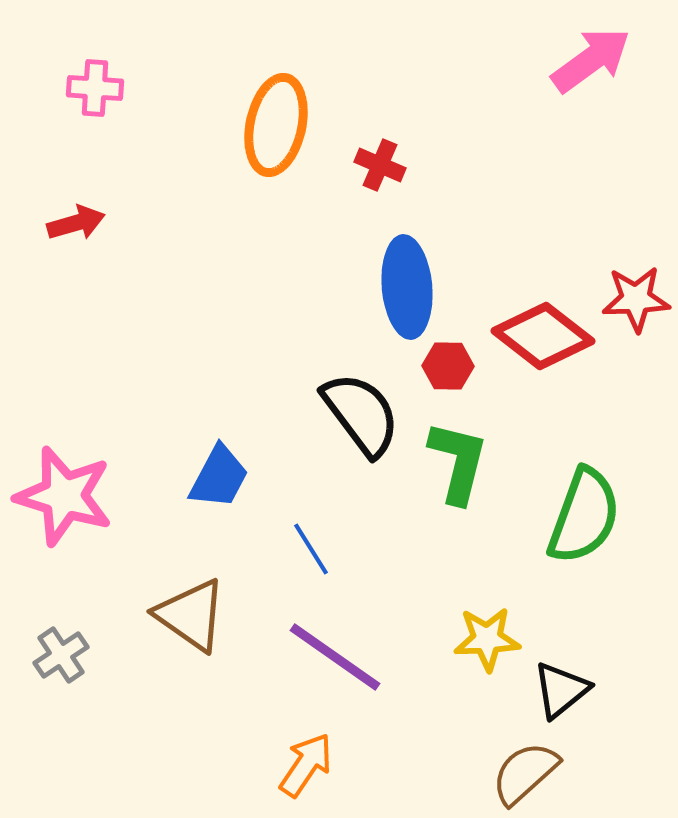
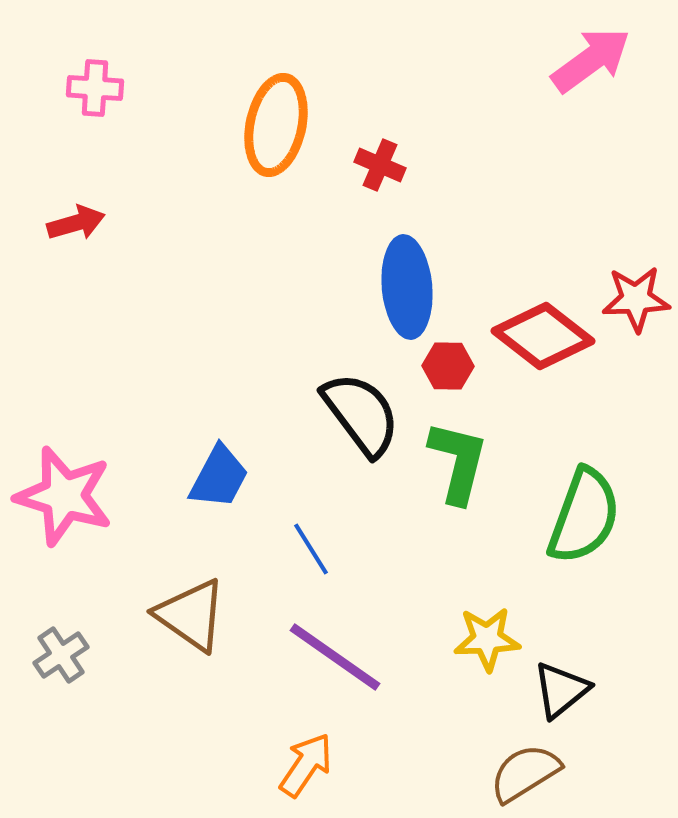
brown semicircle: rotated 10 degrees clockwise
